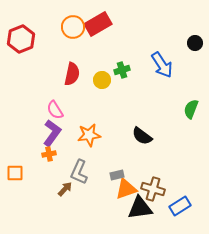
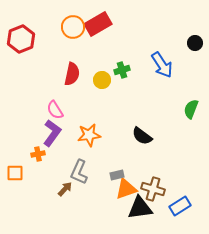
orange cross: moved 11 px left
